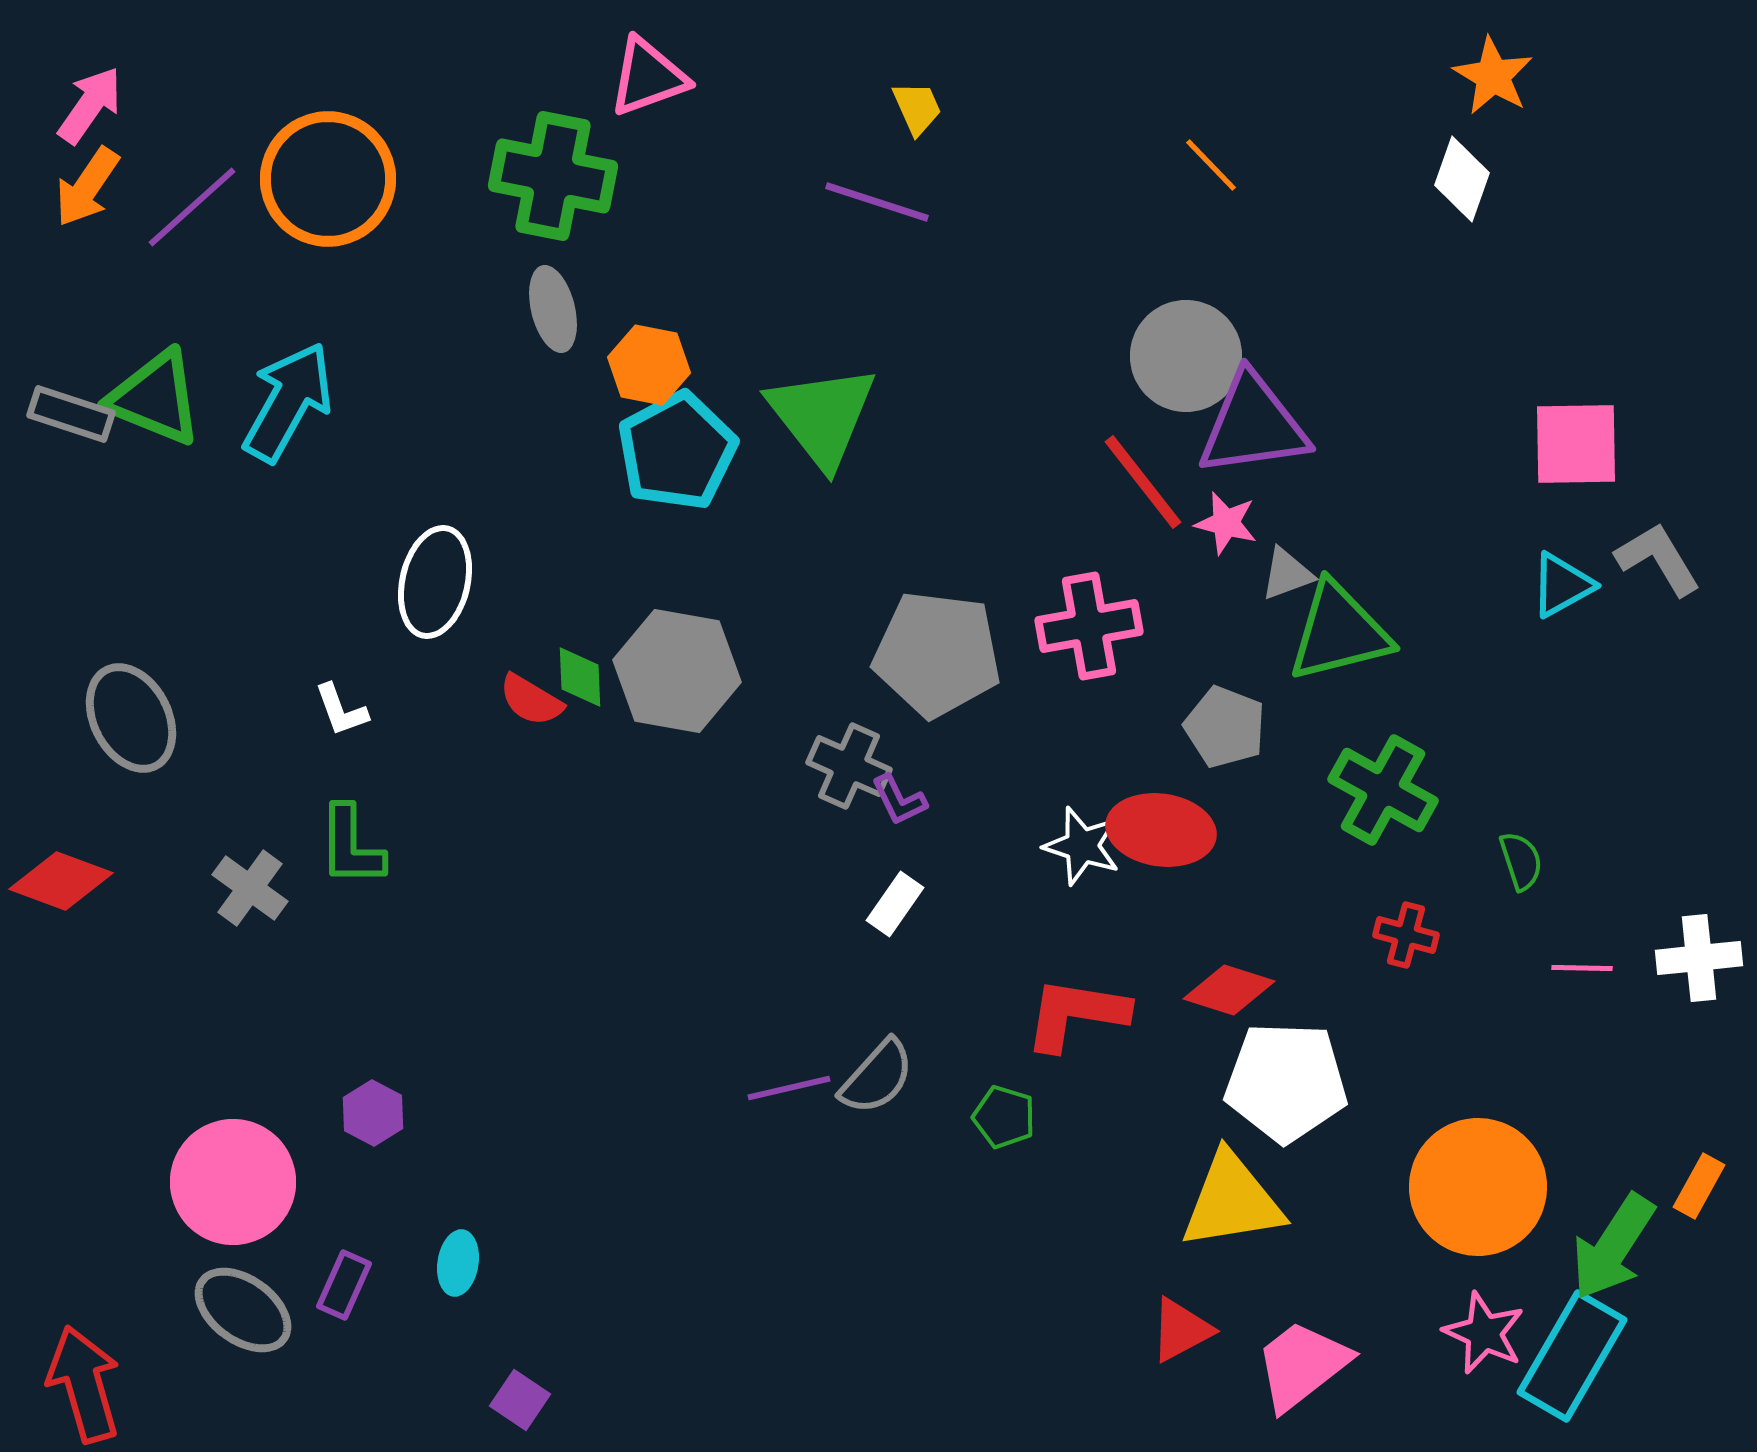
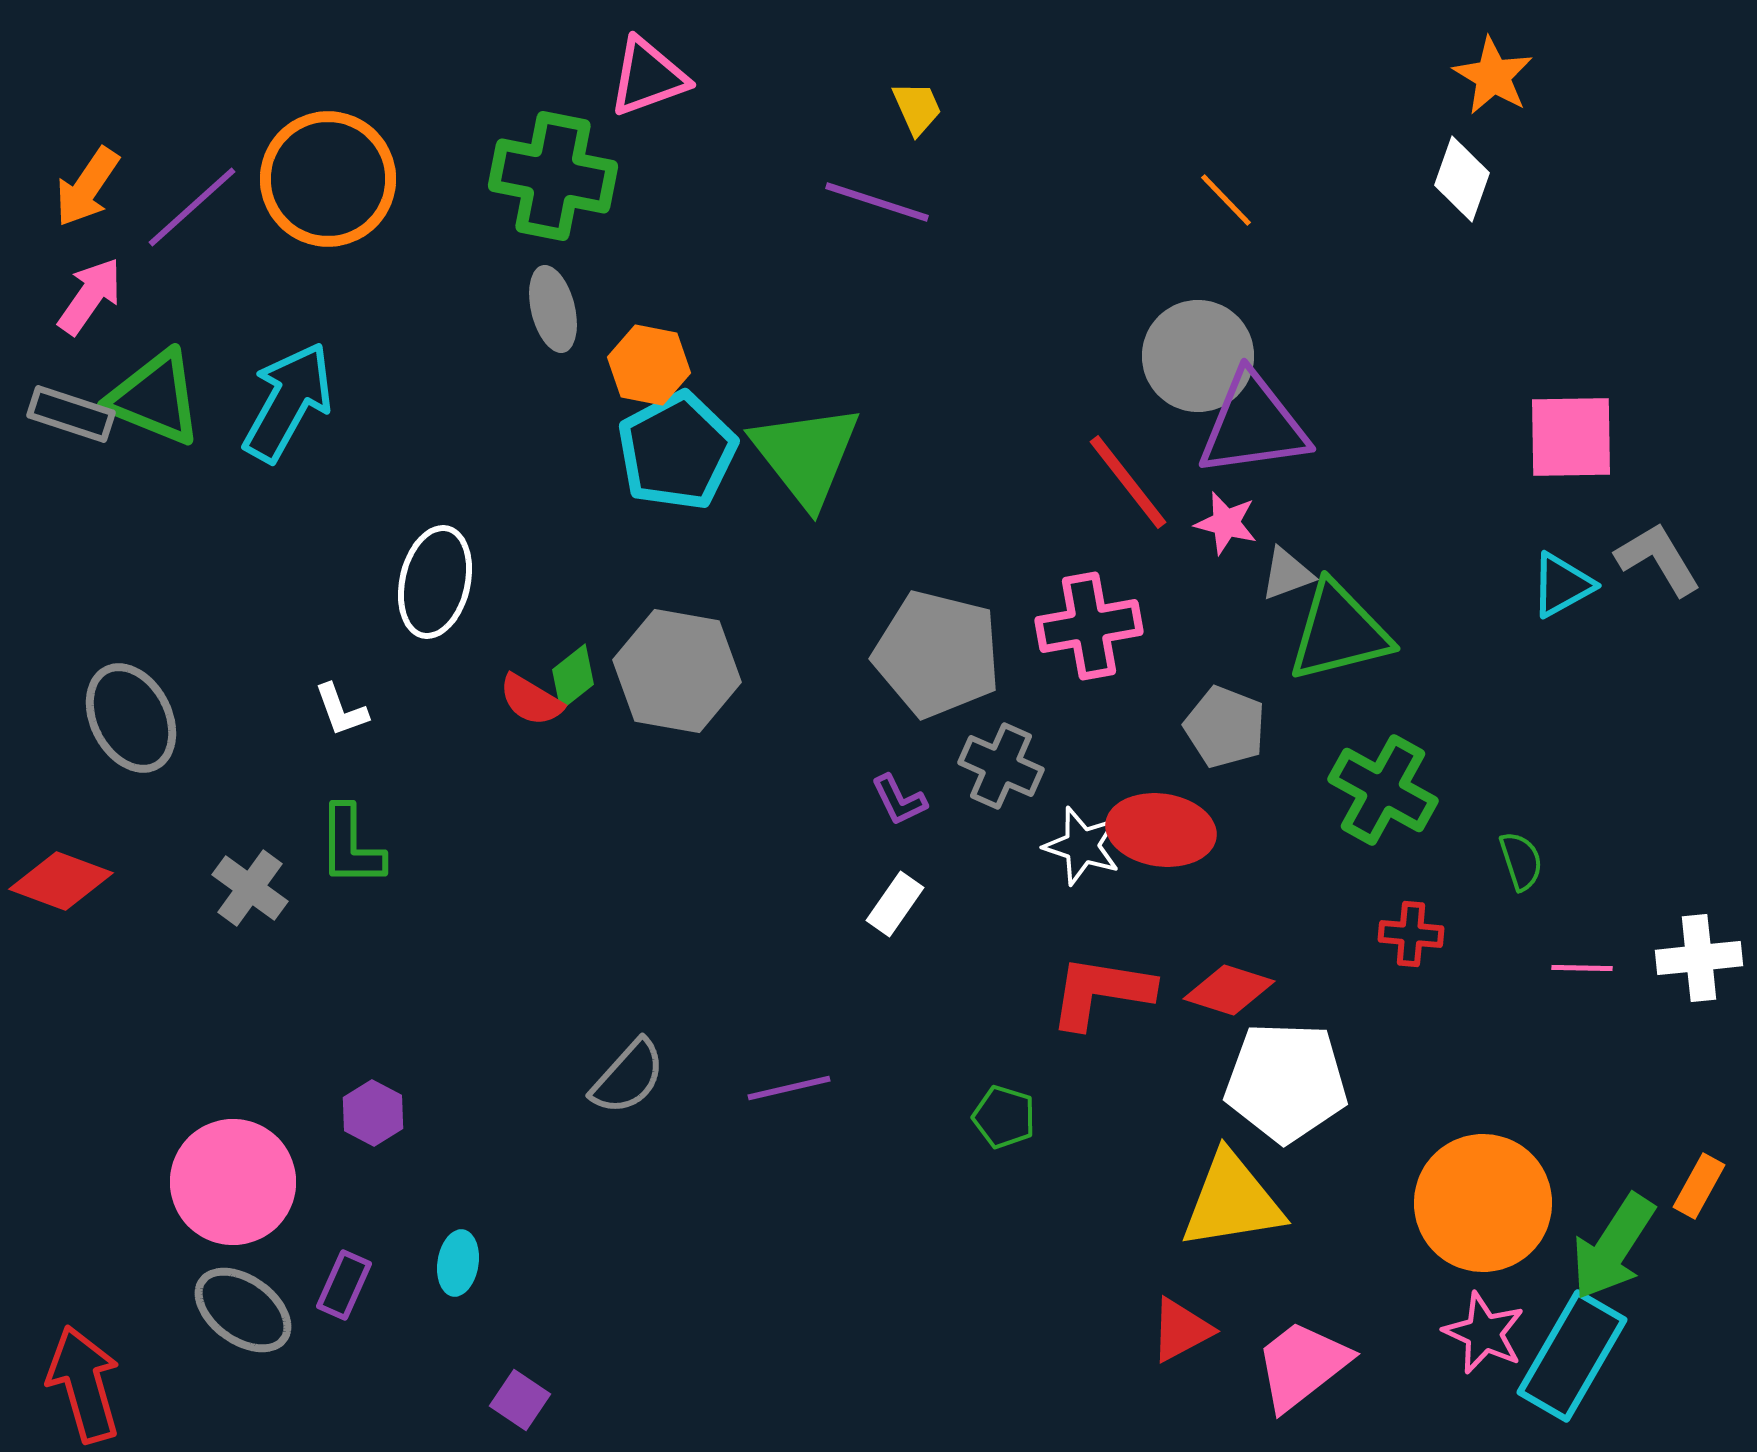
pink arrow at (90, 105): moved 191 px down
orange line at (1211, 165): moved 15 px right, 35 px down
gray circle at (1186, 356): moved 12 px right
green triangle at (822, 416): moved 16 px left, 39 px down
pink square at (1576, 444): moved 5 px left, 7 px up
red line at (1143, 482): moved 15 px left
gray pentagon at (937, 654): rotated 7 degrees clockwise
green diamond at (580, 677): moved 7 px left; rotated 54 degrees clockwise
gray cross at (849, 766): moved 152 px right
red cross at (1406, 935): moved 5 px right, 1 px up; rotated 10 degrees counterclockwise
red L-shape at (1076, 1014): moved 25 px right, 22 px up
gray semicircle at (877, 1077): moved 249 px left
orange circle at (1478, 1187): moved 5 px right, 16 px down
